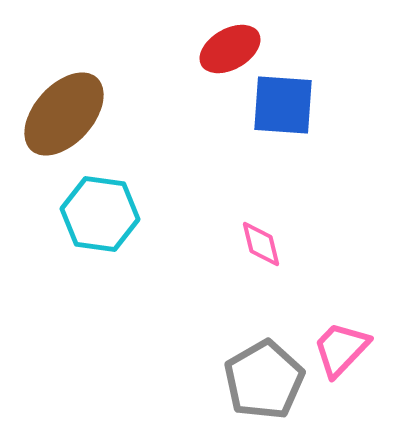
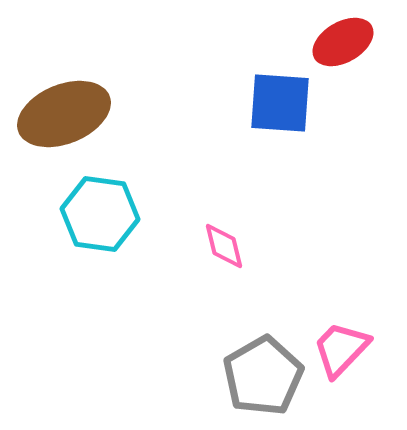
red ellipse: moved 113 px right, 7 px up
blue square: moved 3 px left, 2 px up
brown ellipse: rotated 26 degrees clockwise
pink diamond: moved 37 px left, 2 px down
gray pentagon: moved 1 px left, 4 px up
